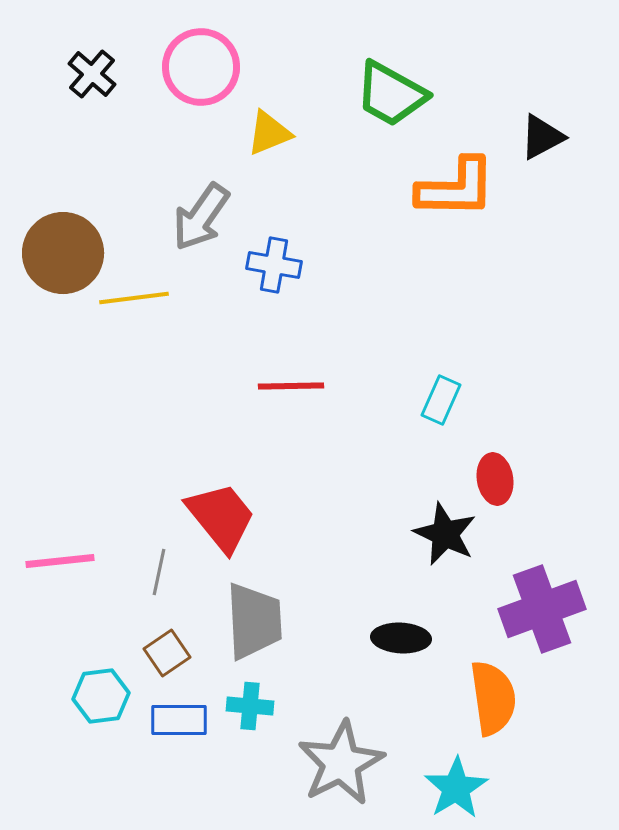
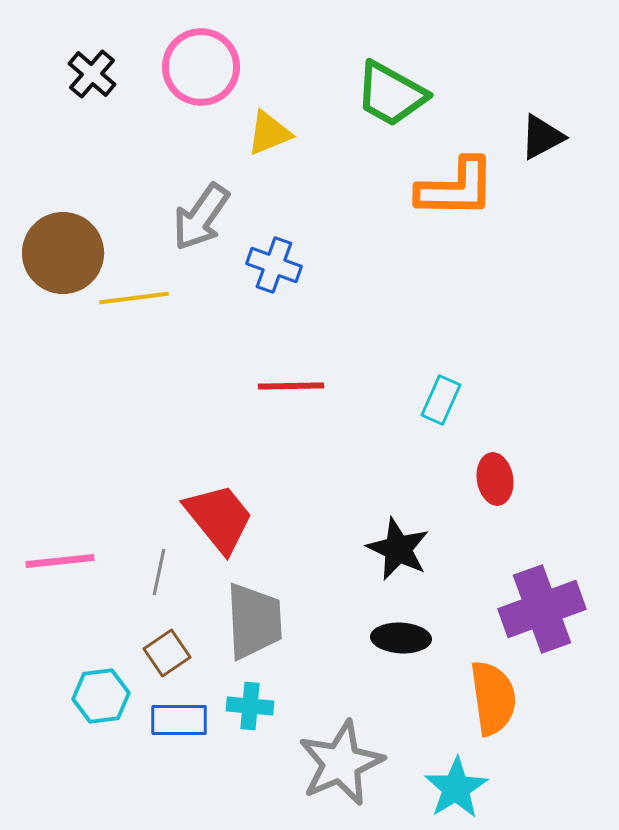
blue cross: rotated 10 degrees clockwise
red trapezoid: moved 2 px left, 1 px down
black star: moved 47 px left, 15 px down
gray star: rotated 4 degrees clockwise
